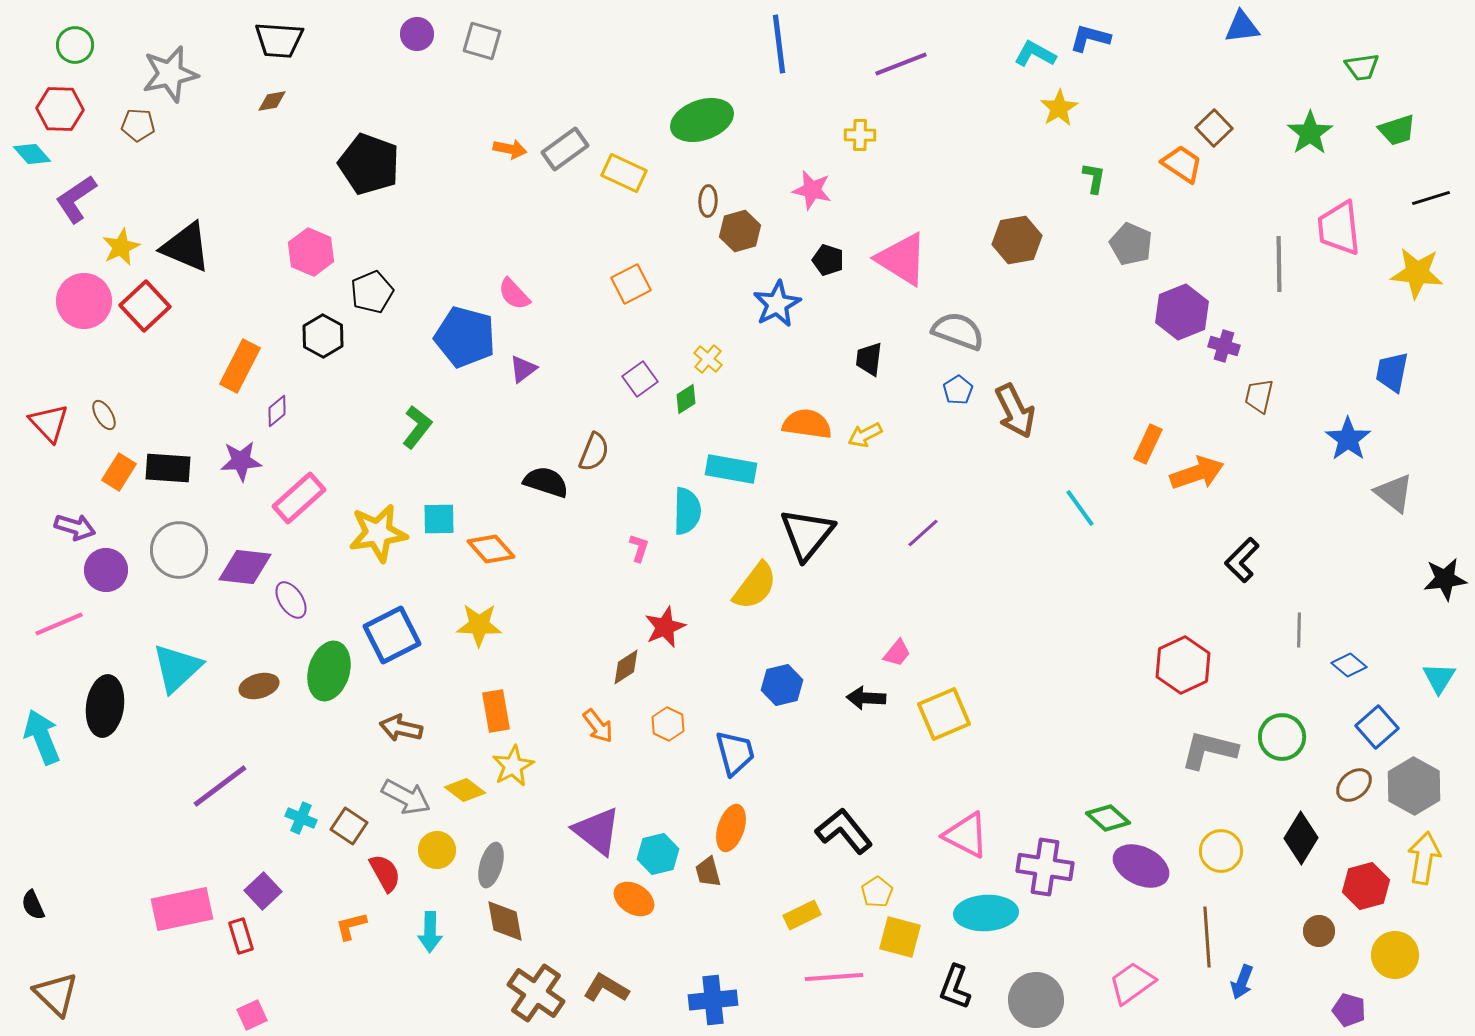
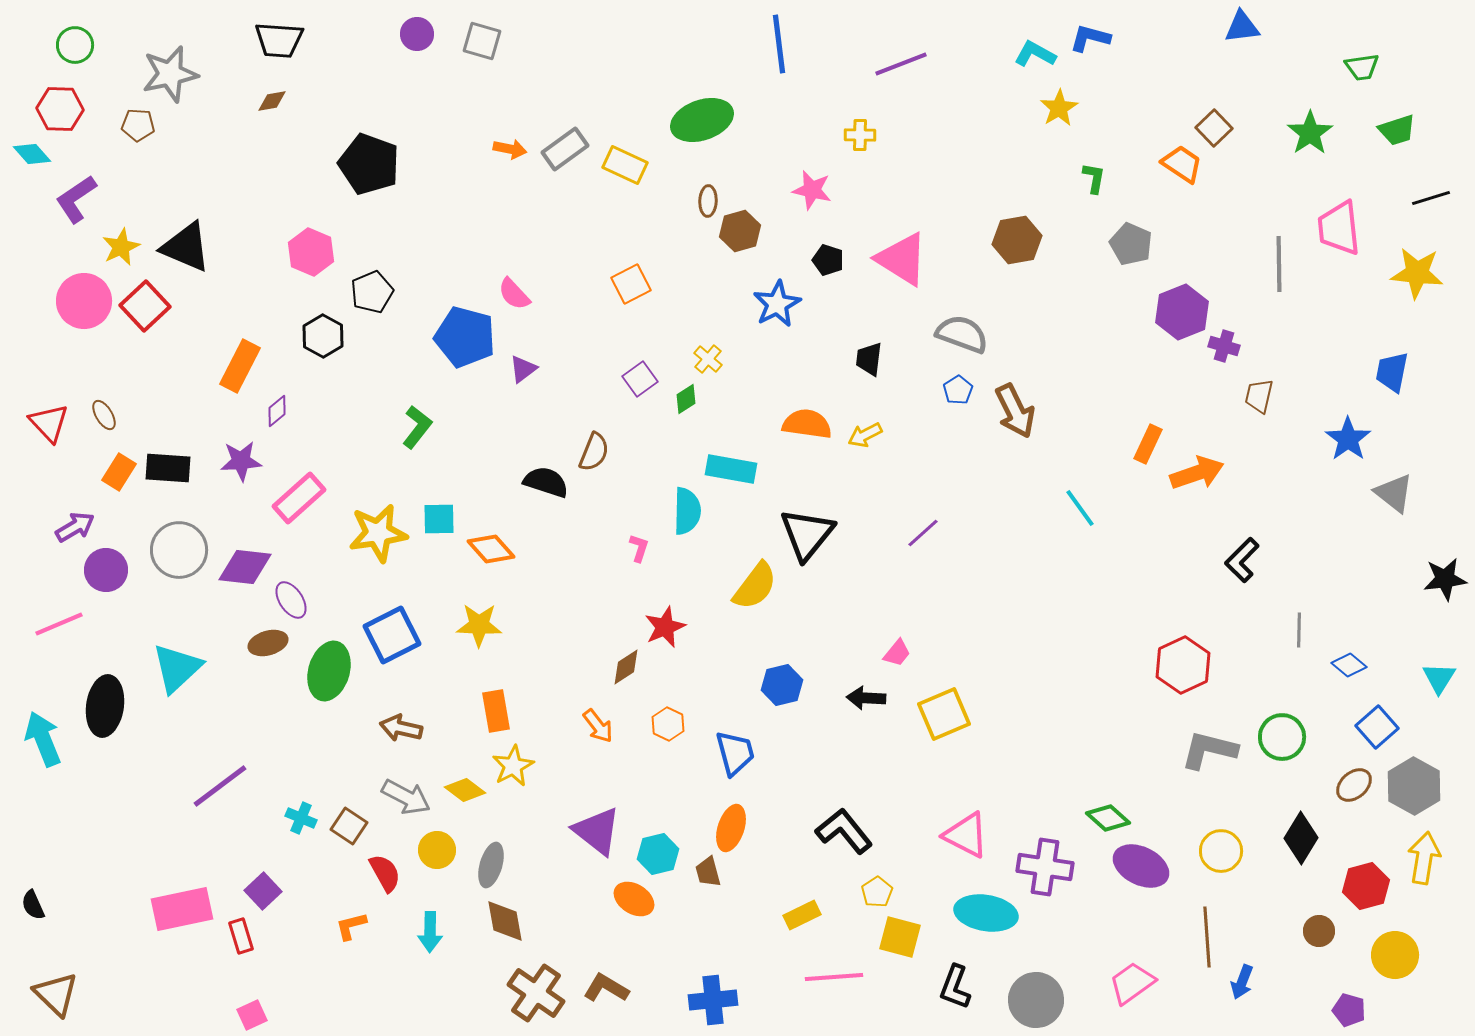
yellow rectangle at (624, 173): moved 1 px right, 8 px up
gray semicircle at (958, 331): moved 4 px right, 3 px down
purple arrow at (75, 527): rotated 48 degrees counterclockwise
brown ellipse at (259, 686): moved 9 px right, 43 px up
cyan arrow at (42, 737): moved 1 px right, 2 px down
cyan ellipse at (986, 913): rotated 12 degrees clockwise
